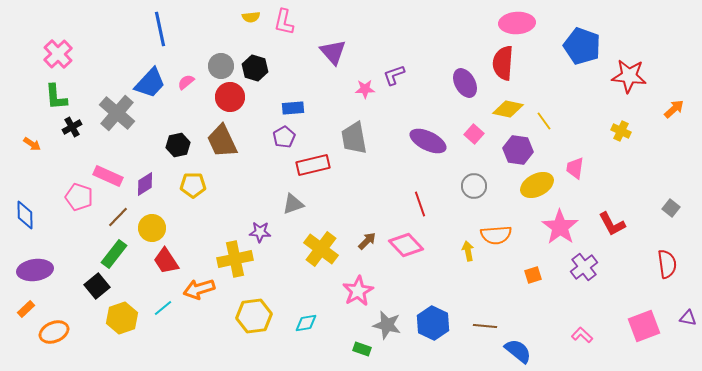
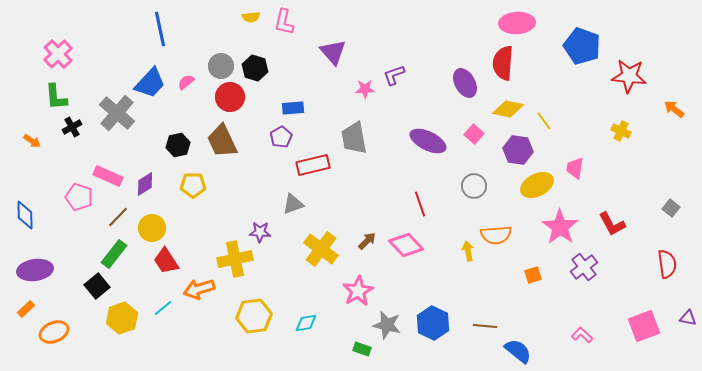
orange arrow at (674, 109): rotated 100 degrees counterclockwise
purple pentagon at (284, 137): moved 3 px left
orange arrow at (32, 144): moved 3 px up
